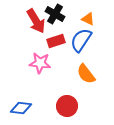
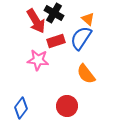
black cross: moved 1 px left, 1 px up
orange triangle: rotated 16 degrees clockwise
blue semicircle: moved 2 px up
pink star: moved 2 px left, 3 px up
blue diamond: rotated 60 degrees counterclockwise
